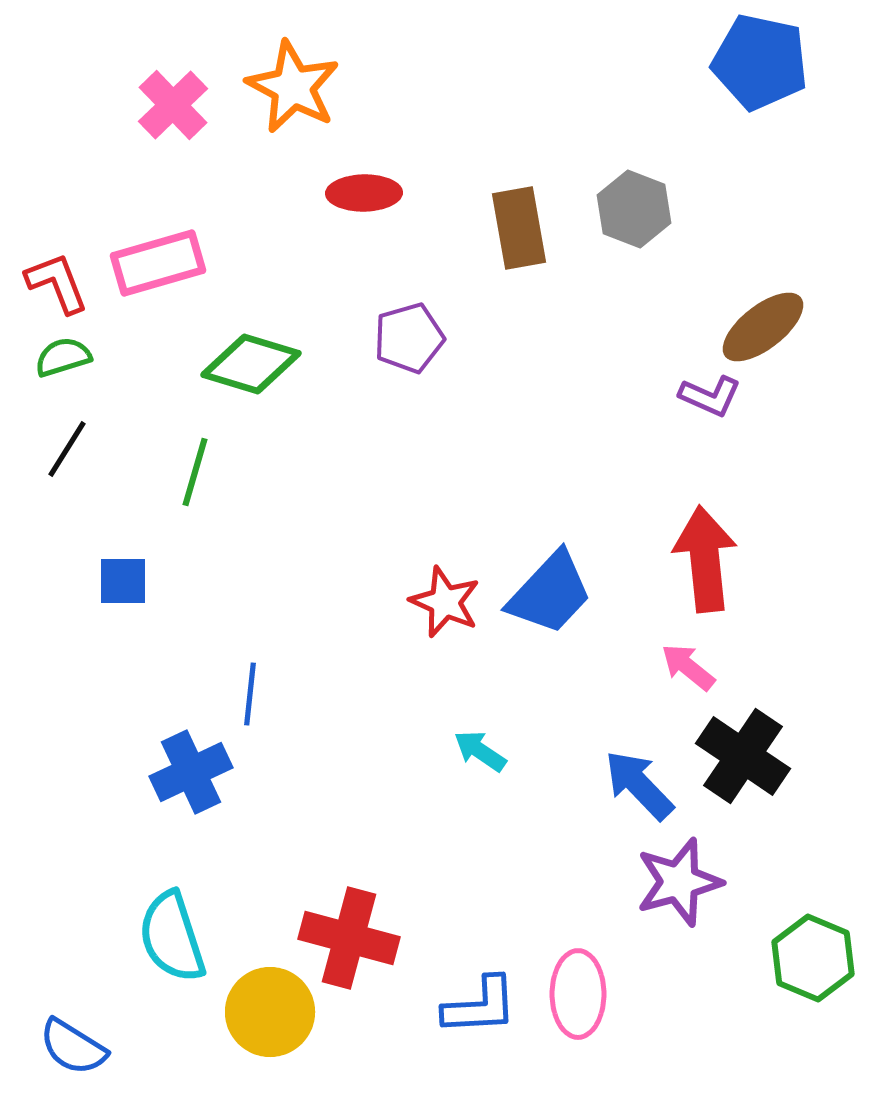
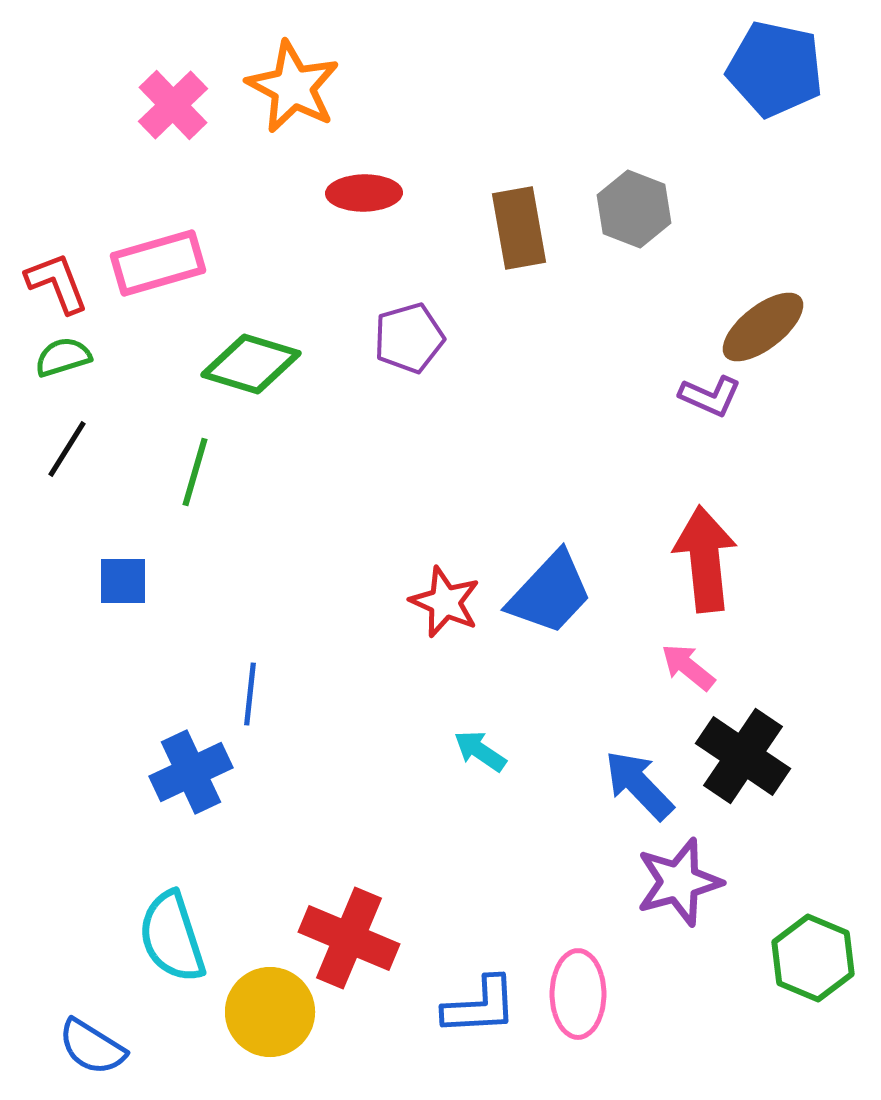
blue pentagon: moved 15 px right, 7 px down
red cross: rotated 8 degrees clockwise
blue semicircle: moved 19 px right
